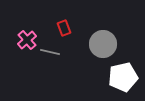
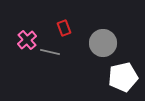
gray circle: moved 1 px up
